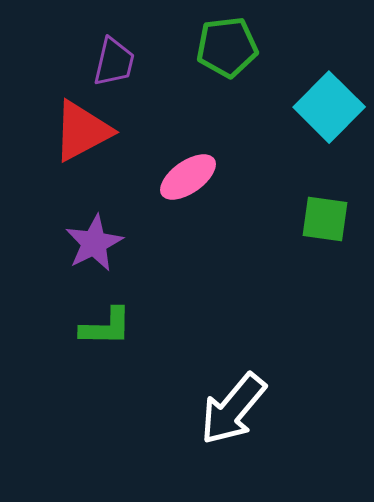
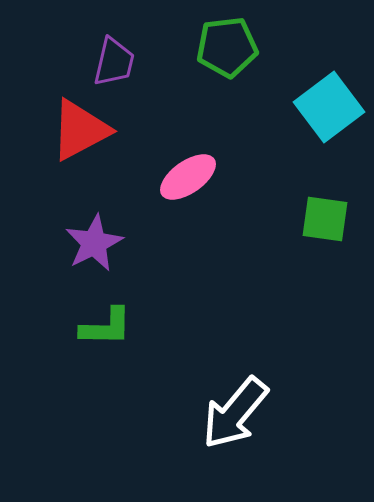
cyan square: rotated 8 degrees clockwise
red triangle: moved 2 px left, 1 px up
white arrow: moved 2 px right, 4 px down
